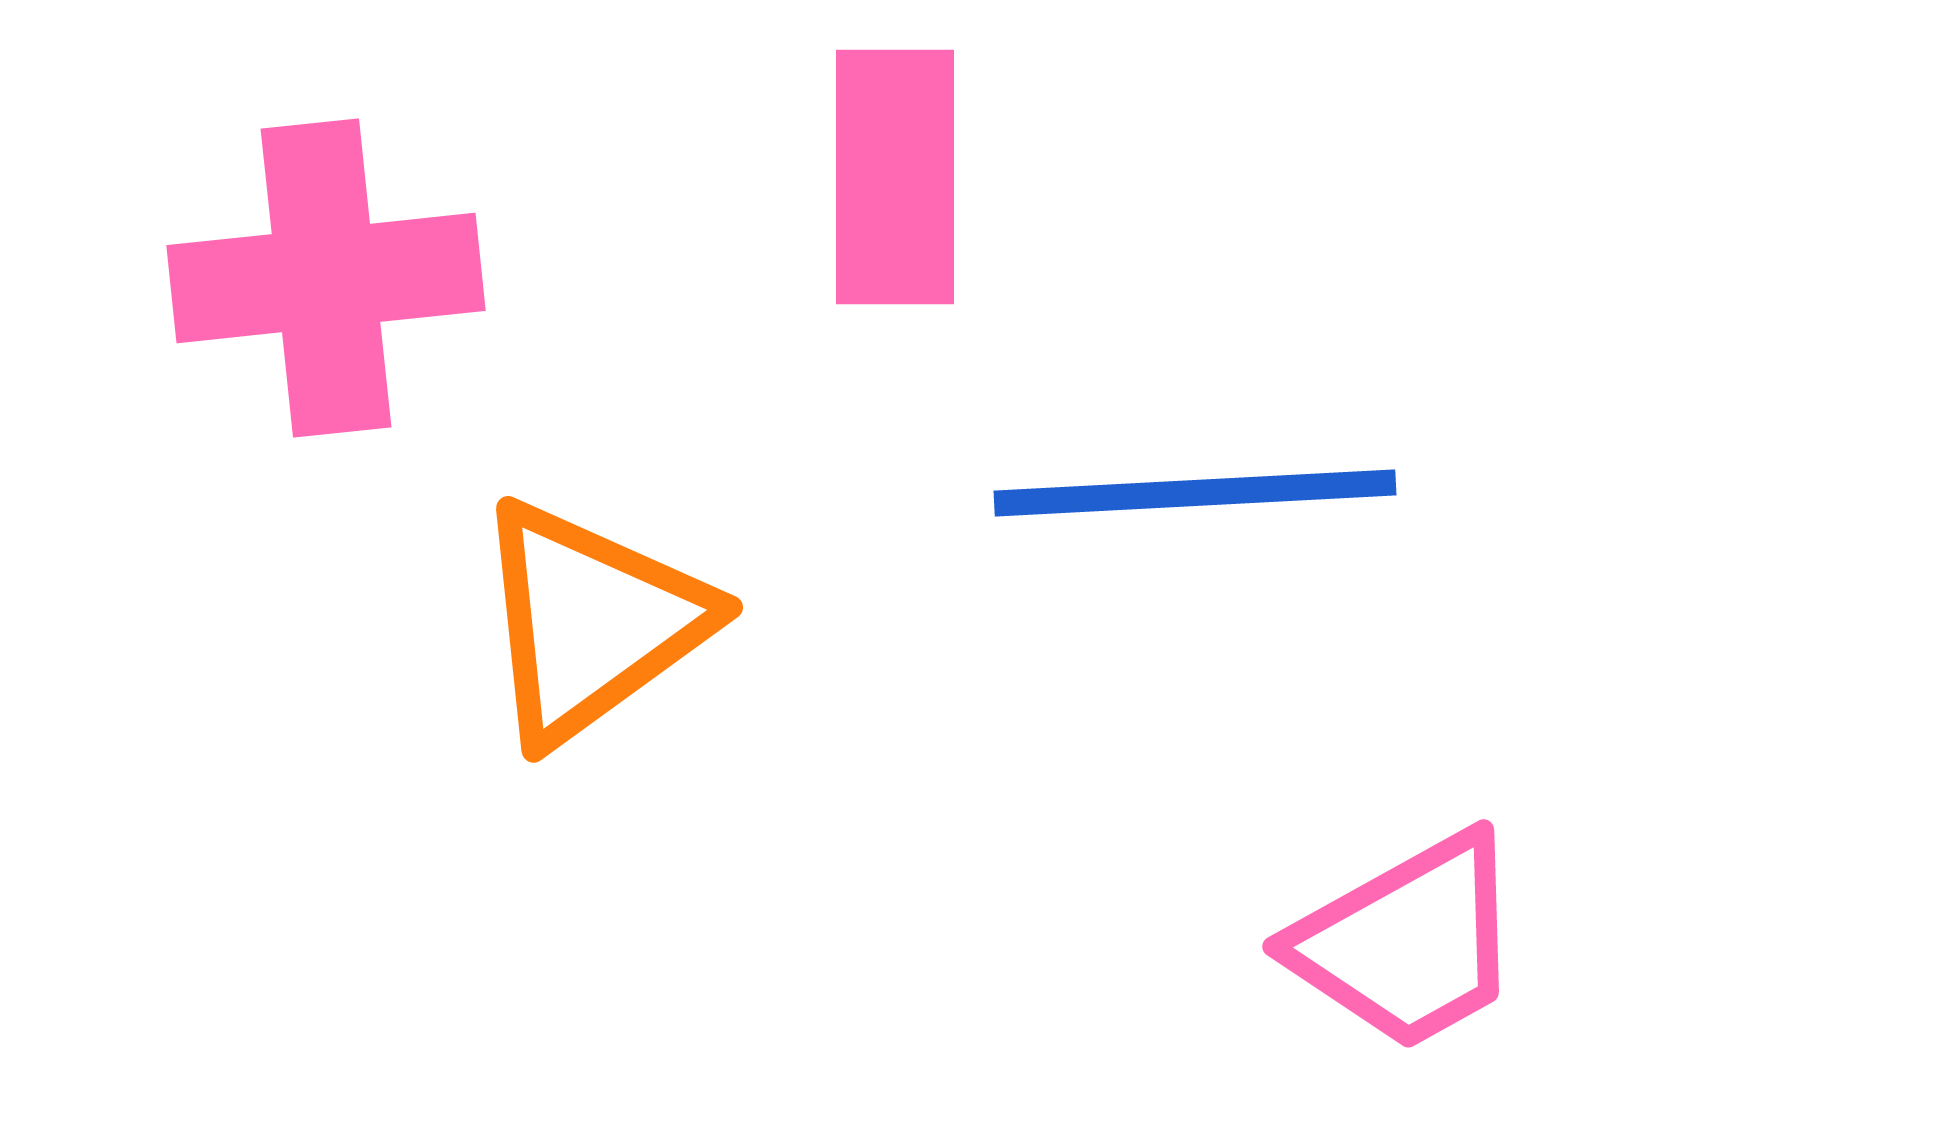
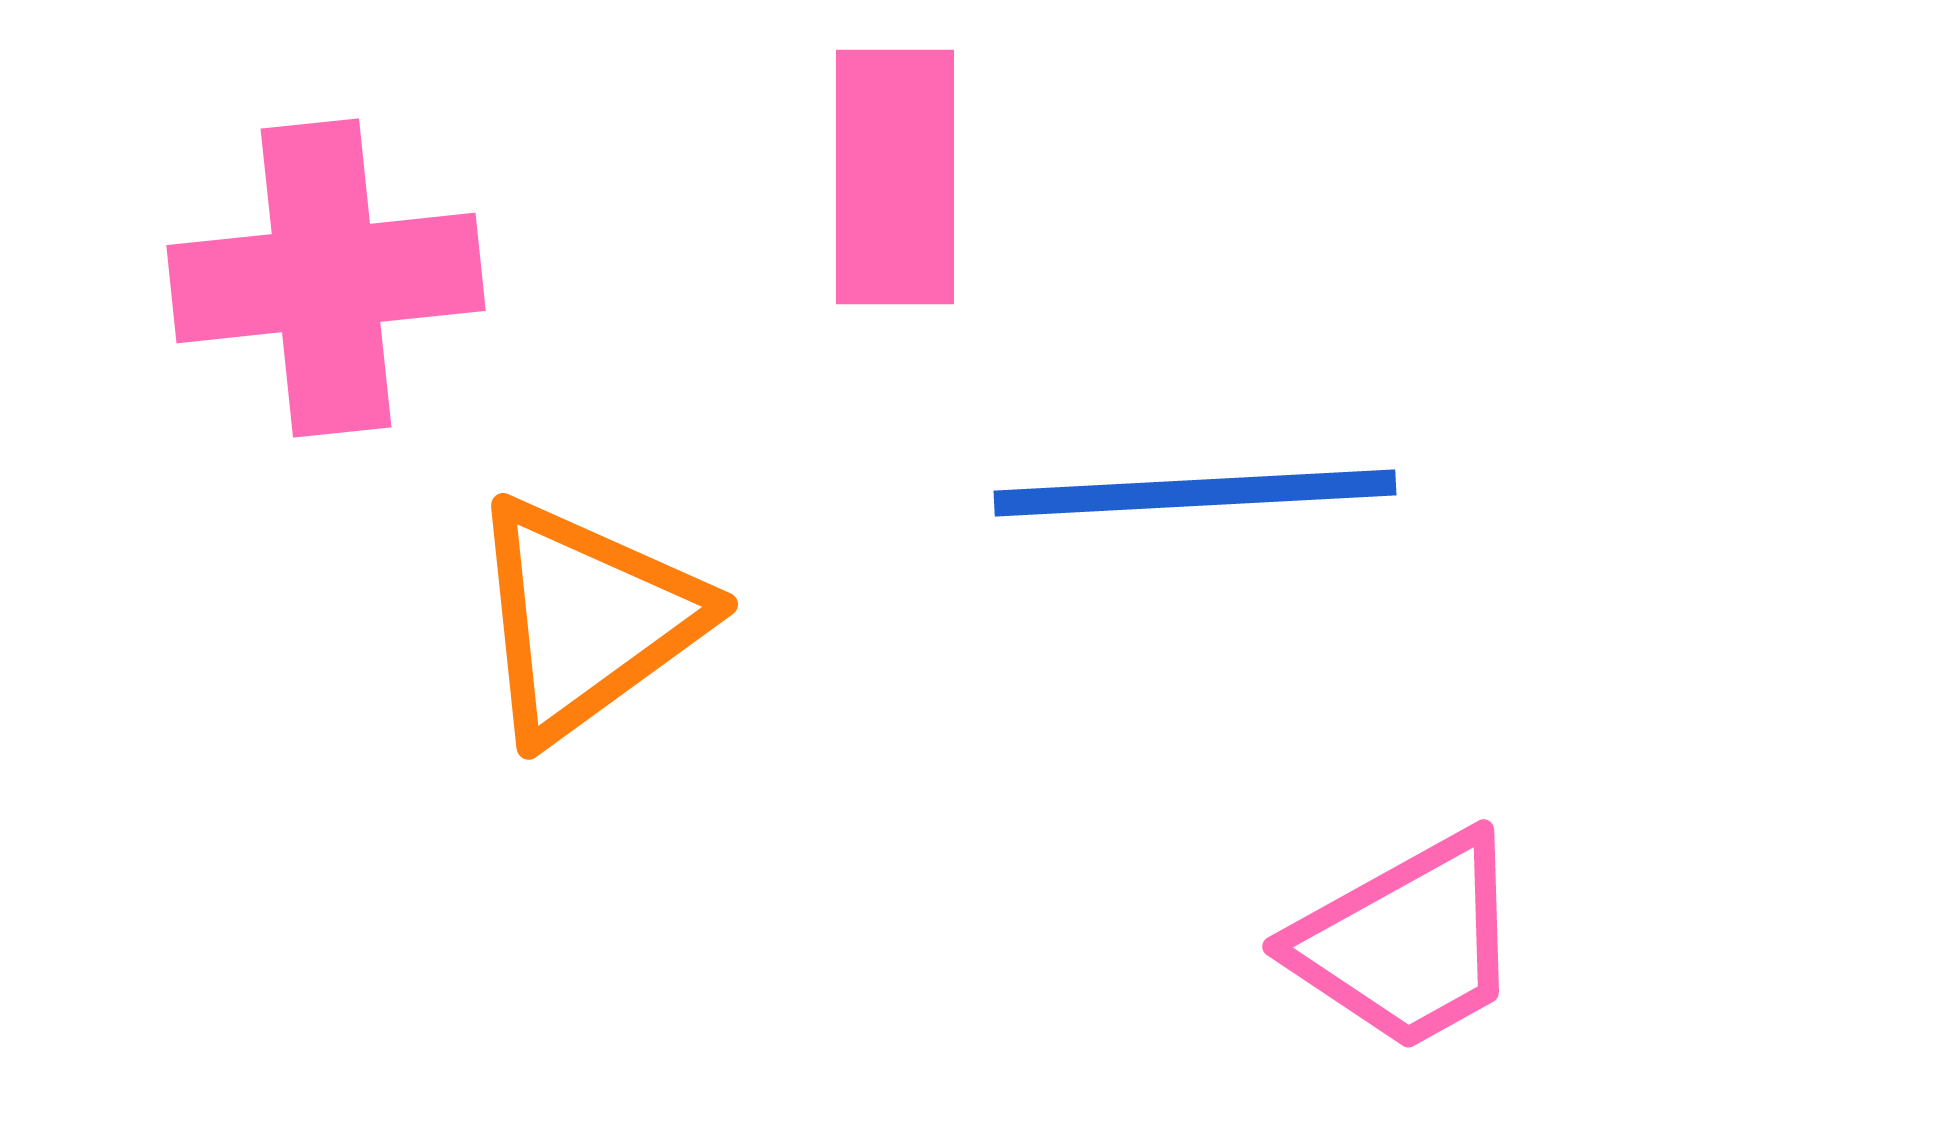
orange triangle: moved 5 px left, 3 px up
